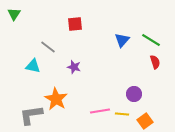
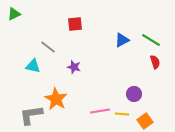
green triangle: rotated 32 degrees clockwise
blue triangle: rotated 21 degrees clockwise
